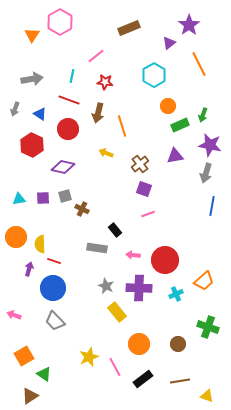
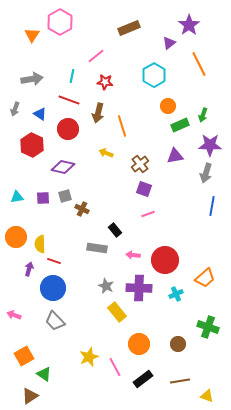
purple star at (210, 145): rotated 10 degrees counterclockwise
cyan triangle at (19, 199): moved 2 px left, 2 px up
orange trapezoid at (204, 281): moved 1 px right, 3 px up
